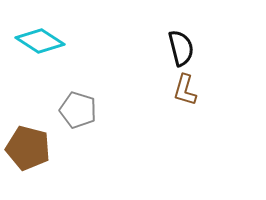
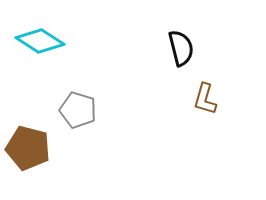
brown L-shape: moved 20 px right, 9 px down
